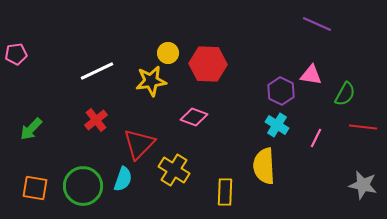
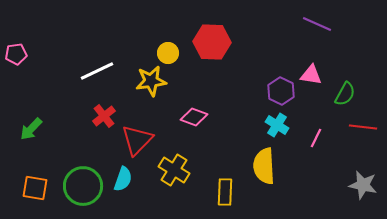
red hexagon: moved 4 px right, 22 px up
red cross: moved 8 px right, 4 px up
red triangle: moved 2 px left, 4 px up
